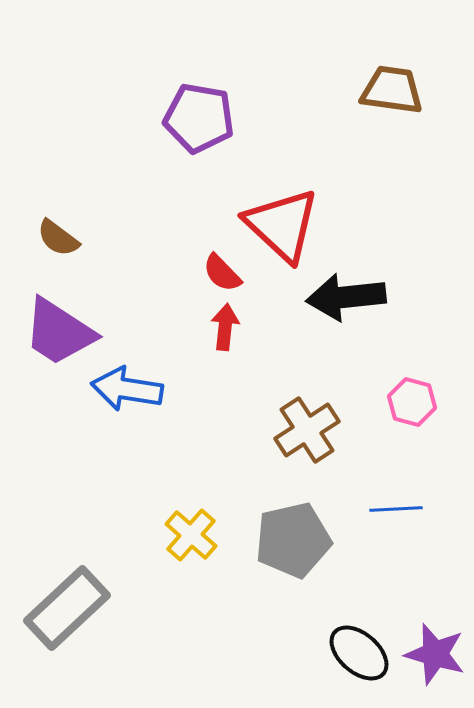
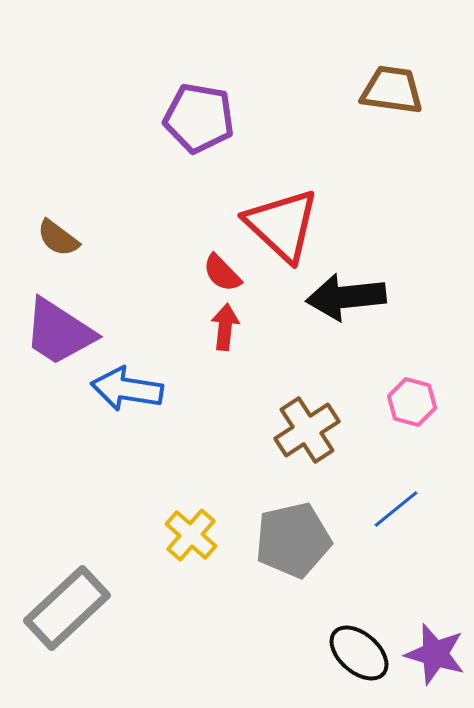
blue line: rotated 36 degrees counterclockwise
